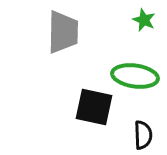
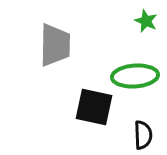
green star: moved 2 px right, 1 px down
gray trapezoid: moved 8 px left, 13 px down
green ellipse: rotated 12 degrees counterclockwise
